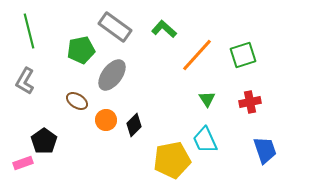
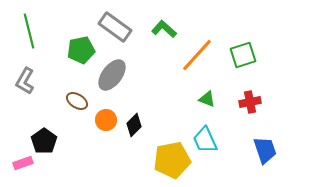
green triangle: rotated 36 degrees counterclockwise
